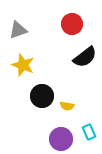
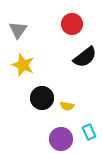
gray triangle: rotated 36 degrees counterclockwise
black circle: moved 2 px down
